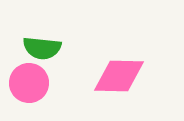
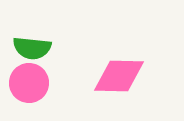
green semicircle: moved 10 px left
